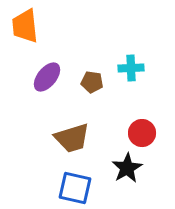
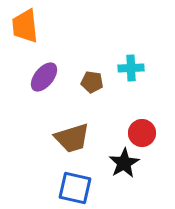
purple ellipse: moved 3 px left
black star: moved 3 px left, 5 px up
